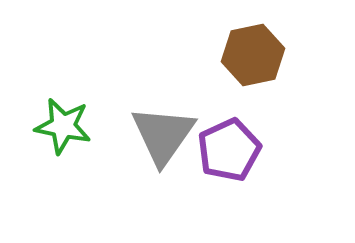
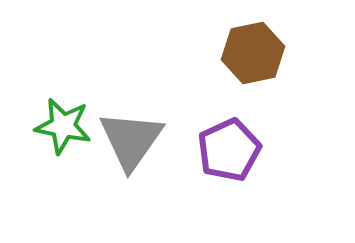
brown hexagon: moved 2 px up
gray triangle: moved 32 px left, 5 px down
